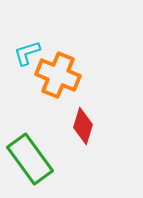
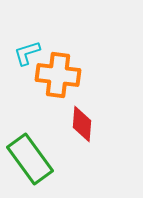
orange cross: rotated 15 degrees counterclockwise
red diamond: moved 1 px left, 2 px up; rotated 12 degrees counterclockwise
